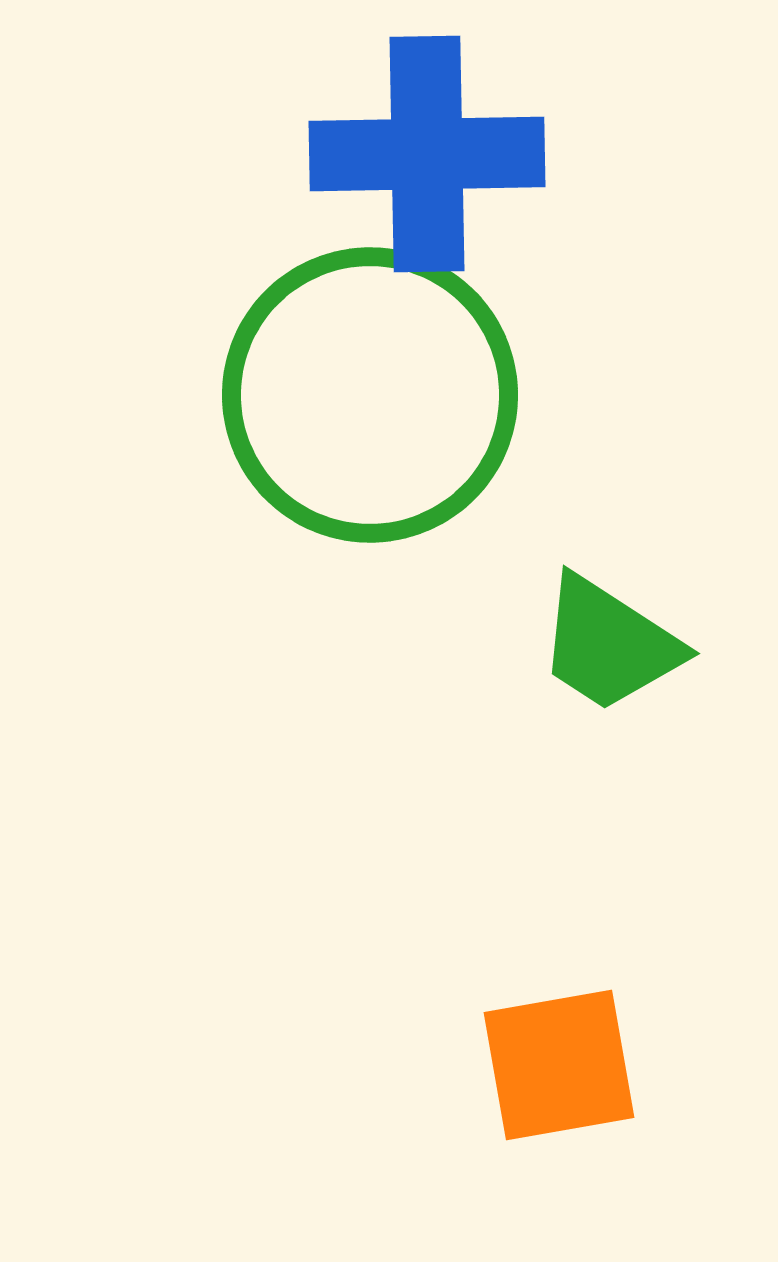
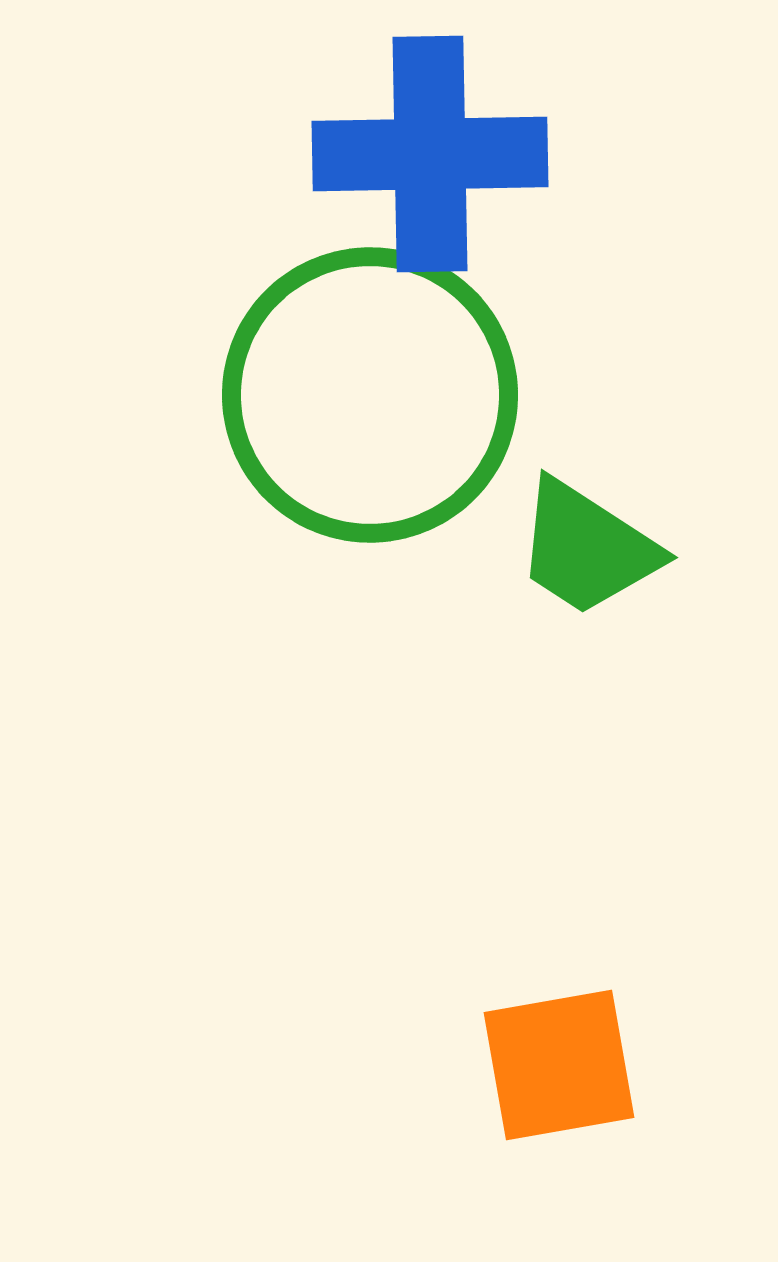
blue cross: moved 3 px right
green trapezoid: moved 22 px left, 96 px up
